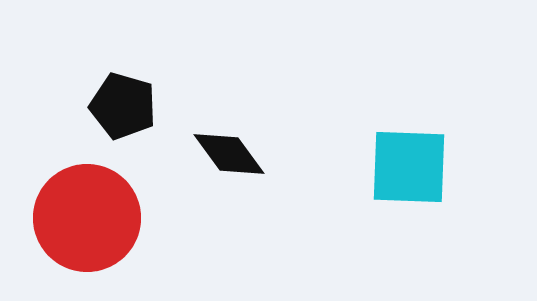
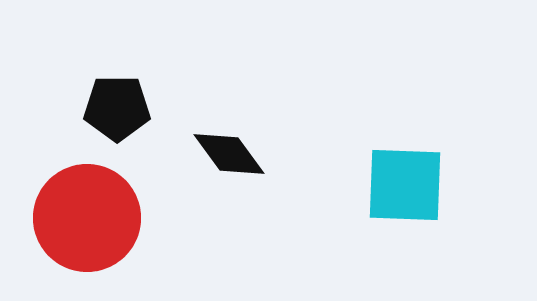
black pentagon: moved 6 px left, 2 px down; rotated 16 degrees counterclockwise
cyan square: moved 4 px left, 18 px down
